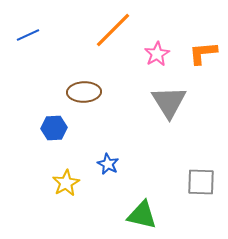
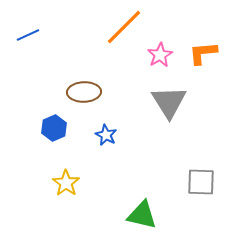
orange line: moved 11 px right, 3 px up
pink star: moved 3 px right, 1 px down
blue hexagon: rotated 20 degrees counterclockwise
blue star: moved 2 px left, 29 px up
yellow star: rotated 8 degrees counterclockwise
